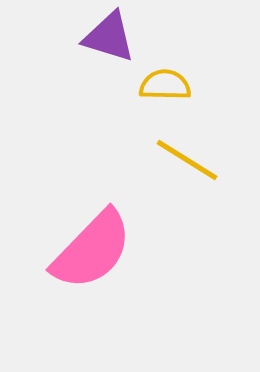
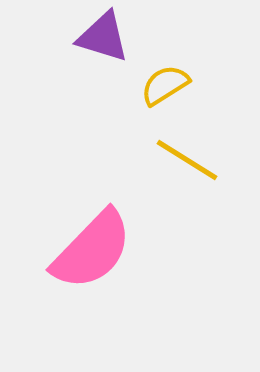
purple triangle: moved 6 px left
yellow semicircle: rotated 33 degrees counterclockwise
